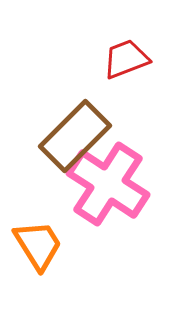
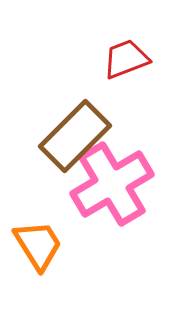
pink cross: moved 4 px right; rotated 26 degrees clockwise
